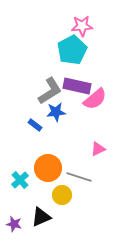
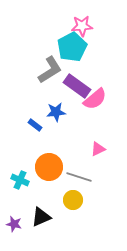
cyan pentagon: moved 3 px up
purple rectangle: rotated 24 degrees clockwise
gray L-shape: moved 21 px up
orange circle: moved 1 px right, 1 px up
cyan cross: rotated 24 degrees counterclockwise
yellow circle: moved 11 px right, 5 px down
